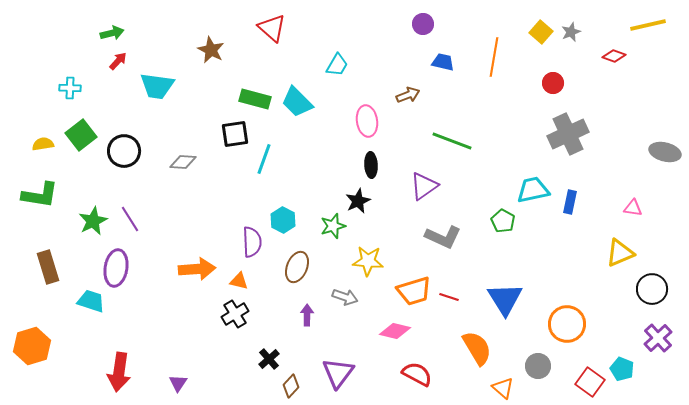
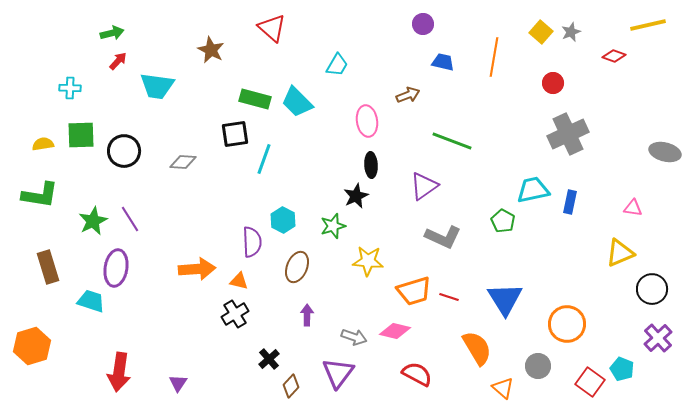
green square at (81, 135): rotated 36 degrees clockwise
black star at (358, 201): moved 2 px left, 5 px up
gray arrow at (345, 297): moved 9 px right, 40 px down
